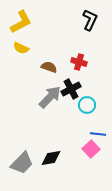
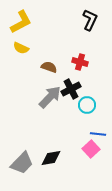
red cross: moved 1 px right
